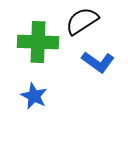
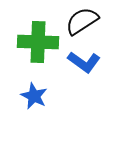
blue L-shape: moved 14 px left
